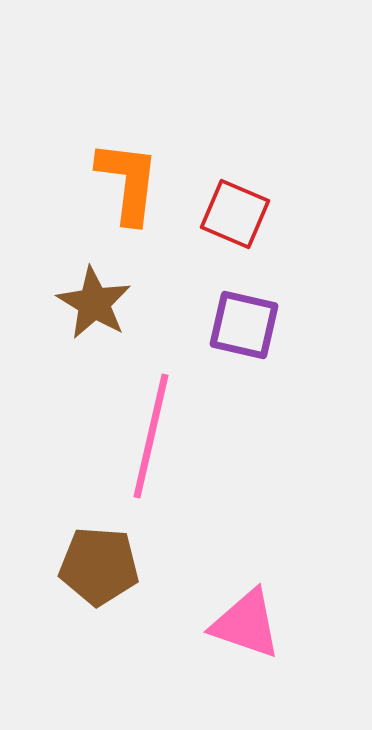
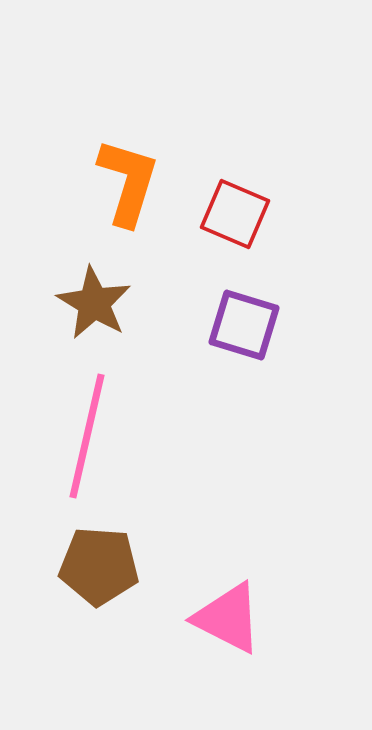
orange L-shape: rotated 10 degrees clockwise
purple square: rotated 4 degrees clockwise
pink line: moved 64 px left
pink triangle: moved 18 px left, 6 px up; rotated 8 degrees clockwise
